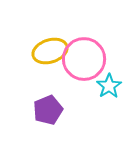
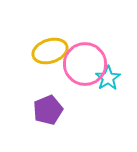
pink circle: moved 1 px right, 5 px down
cyan star: moved 1 px left, 8 px up
